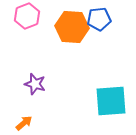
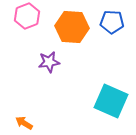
blue pentagon: moved 13 px right, 3 px down; rotated 10 degrees clockwise
purple star: moved 14 px right, 22 px up; rotated 25 degrees counterclockwise
cyan square: rotated 28 degrees clockwise
orange arrow: rotated 108 degrees counterclockwise
